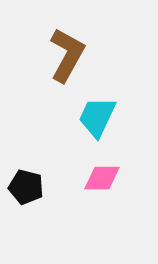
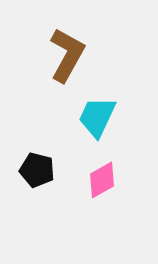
pink diamond: moved 2 px down; rotated 30 degrees counterclockwise
black pentagon: moved 11 px right, 17 px up
